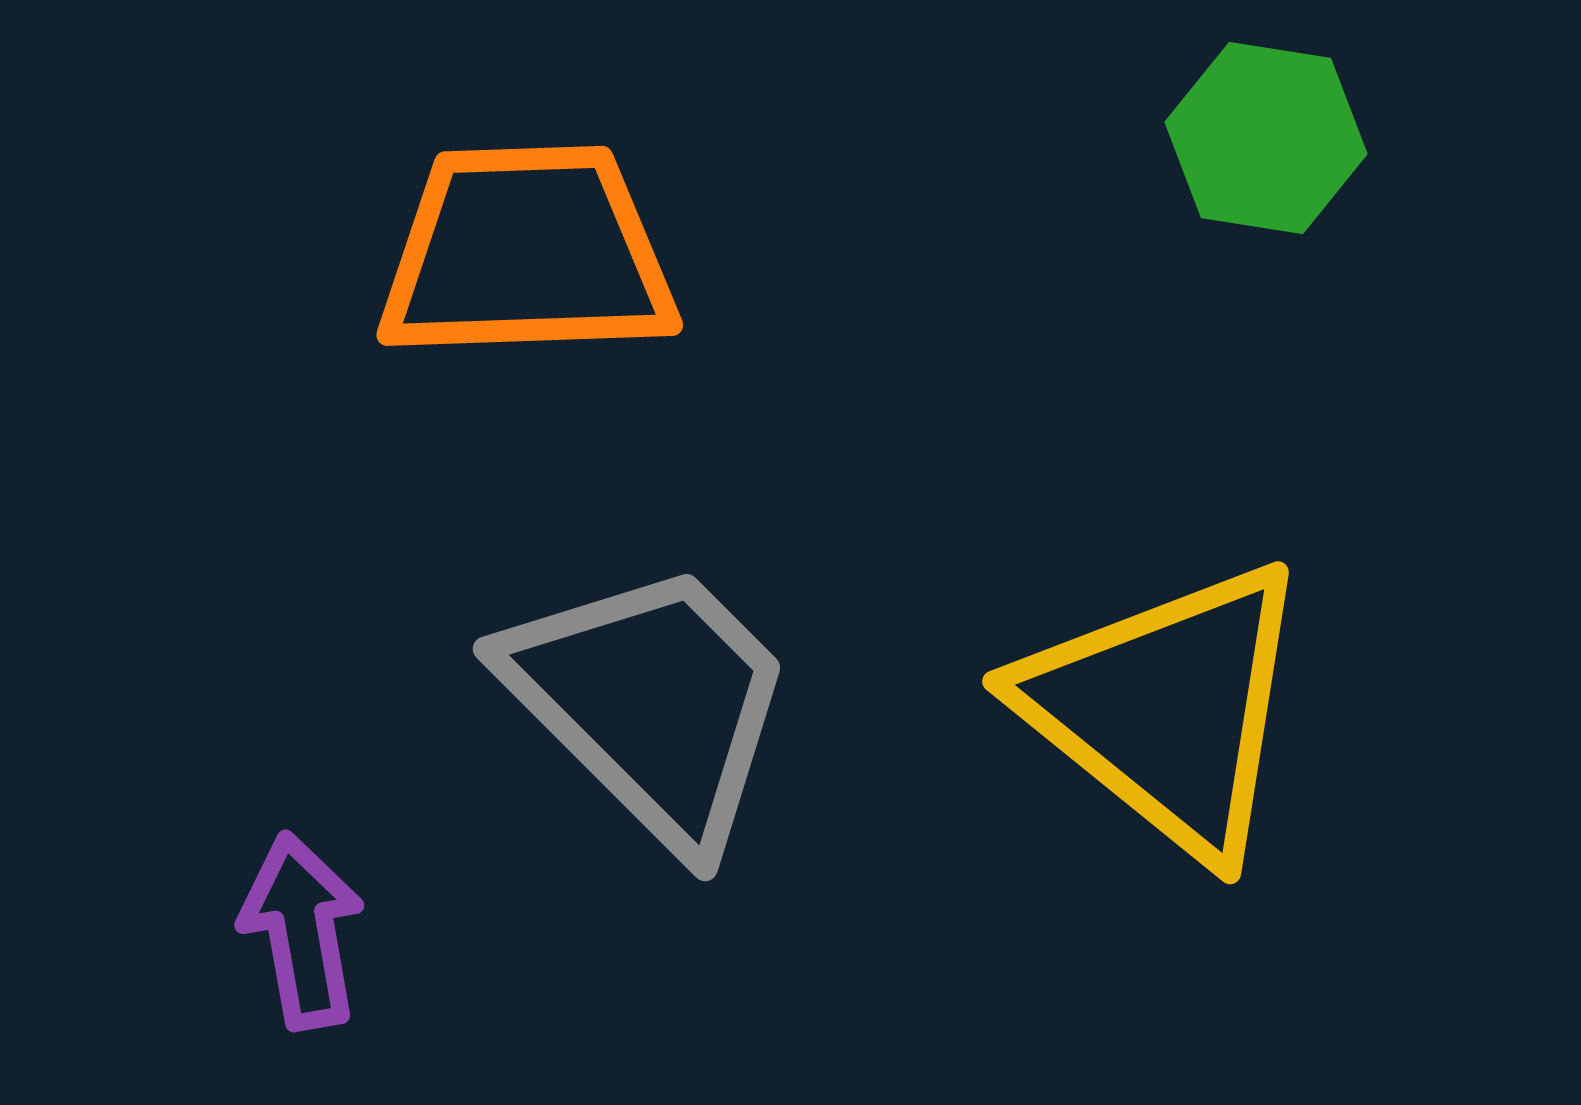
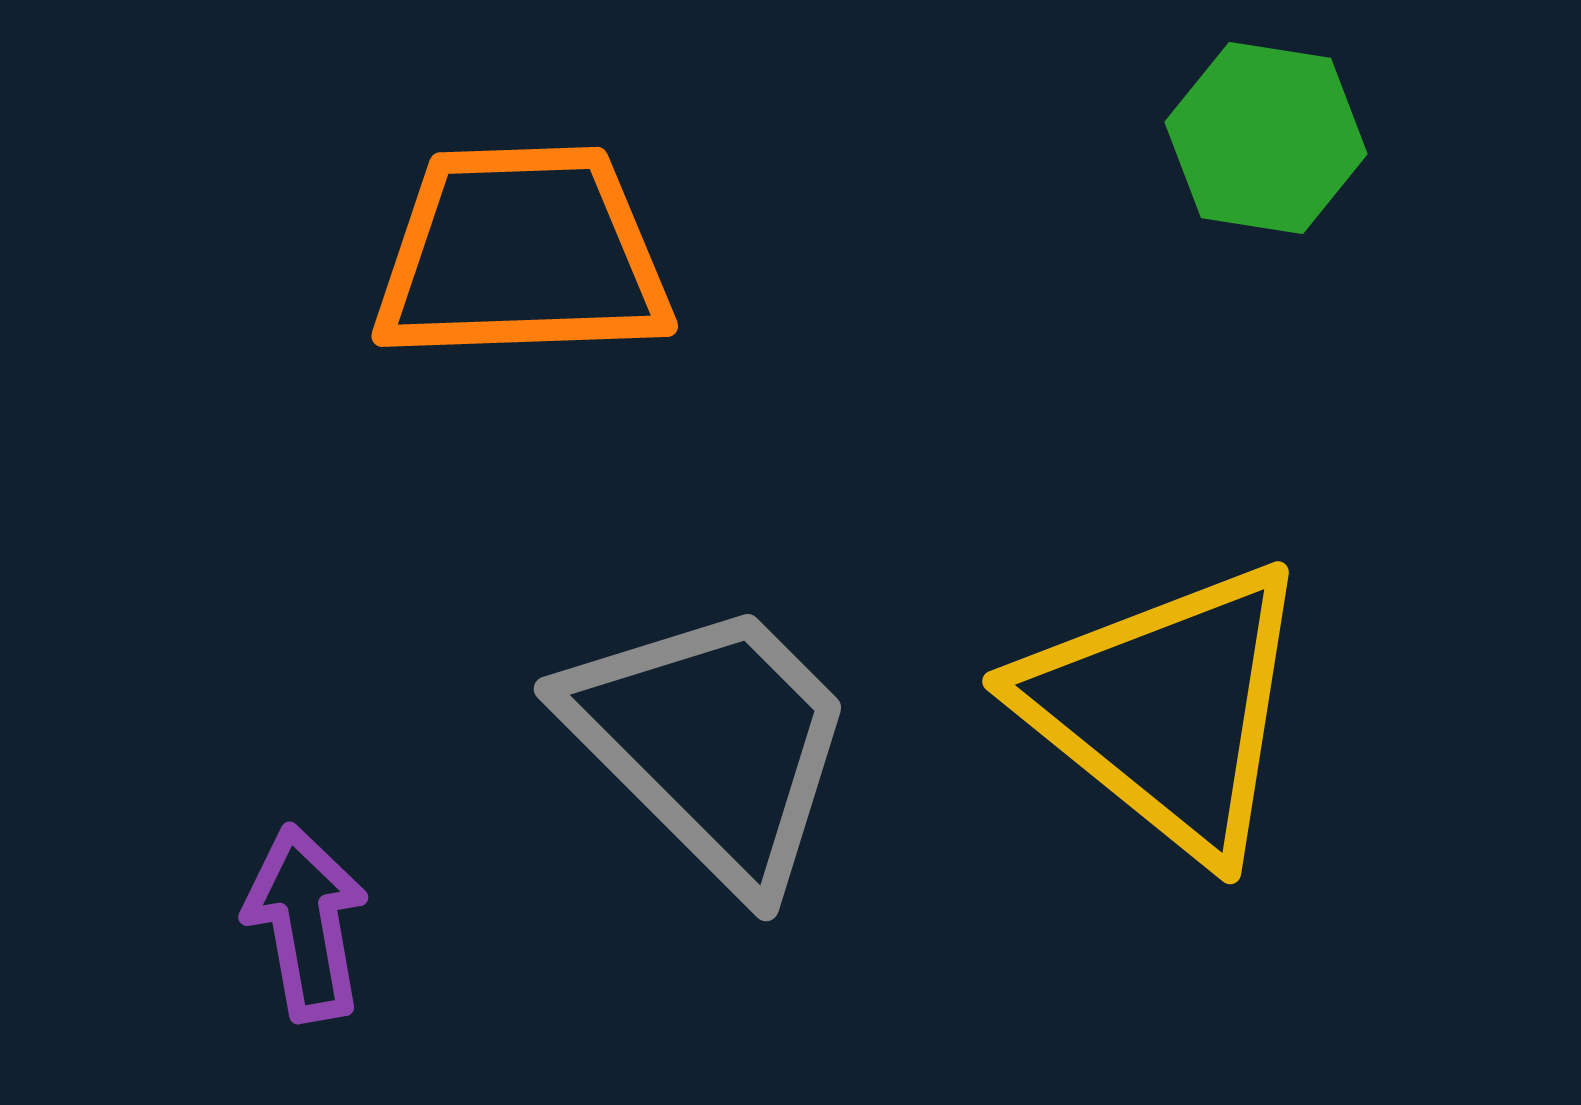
orange trapezoid: moved 5 px left, 1 px down
gray trapezoid: moved 61 px right, 40 px down
purple arrow: moved 4 px right, 8 px up
